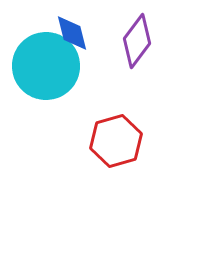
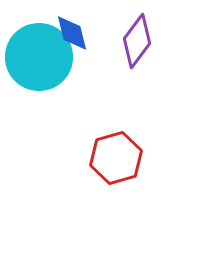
cyan circle: moved 7 px left, 9 px up
red hexagon: moved 17 px down
